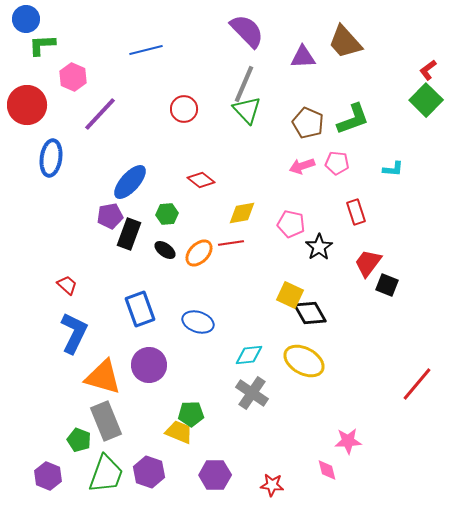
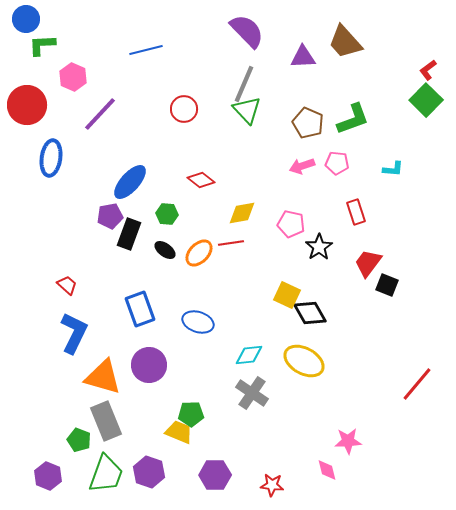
green hexagon at (167, 214): rotated 10 degrees clockwise
yellow square at (290, 295): moved 3 px left
